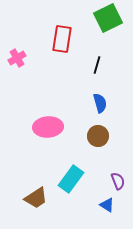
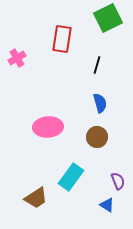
brown circle: moved 1 px left, 1 px down
cyan rectangle: moved 2 px up
